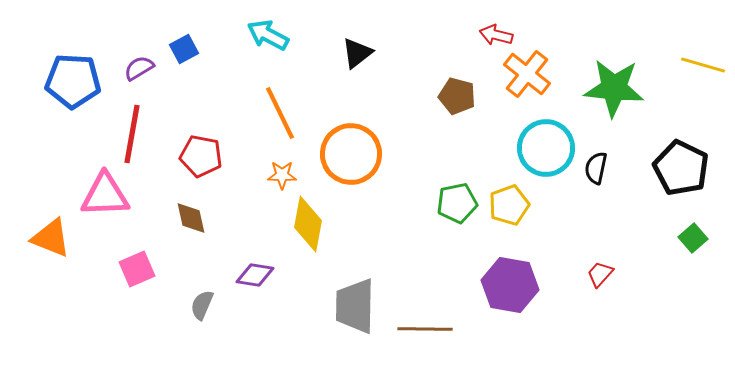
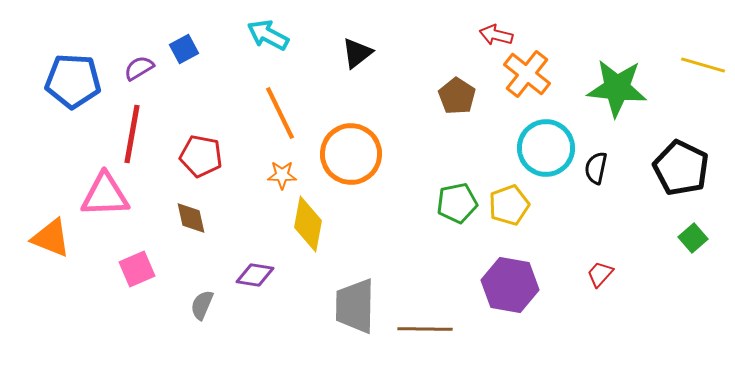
green star: moved 3 px right
brown pentagon: rotated 18 degrees clockwise
